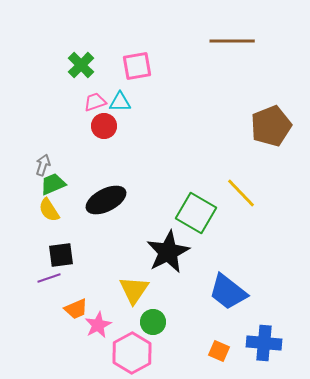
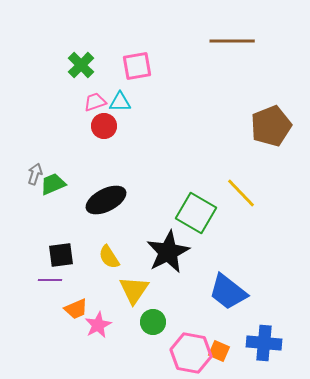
gray arrow: moved 8 px left, 9 px down
yellow semicircle: moved 60 px right, 47 px down
purple line: moved 1 px right, 2 px down; rotated 20 degrees clockwise
pink hexagon: moved 59 px right; rotated 21 degrees counterclockwise
